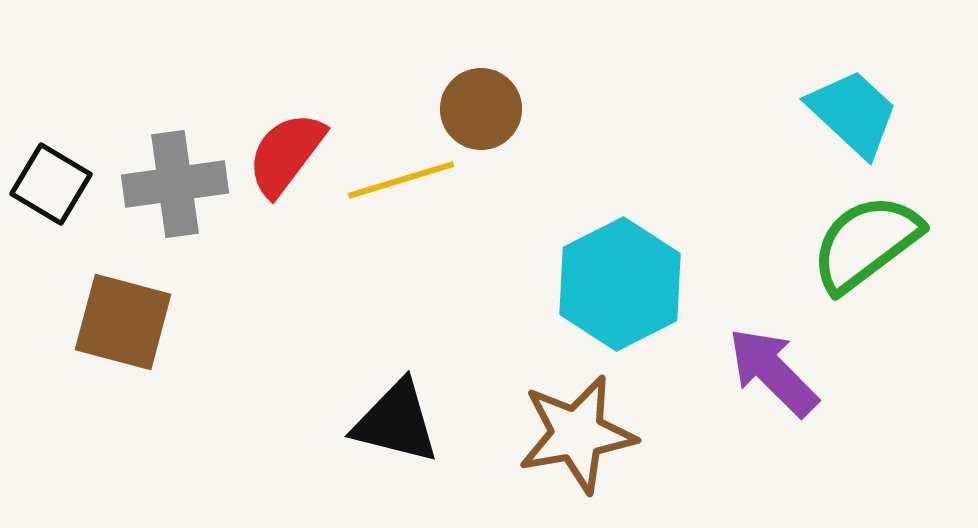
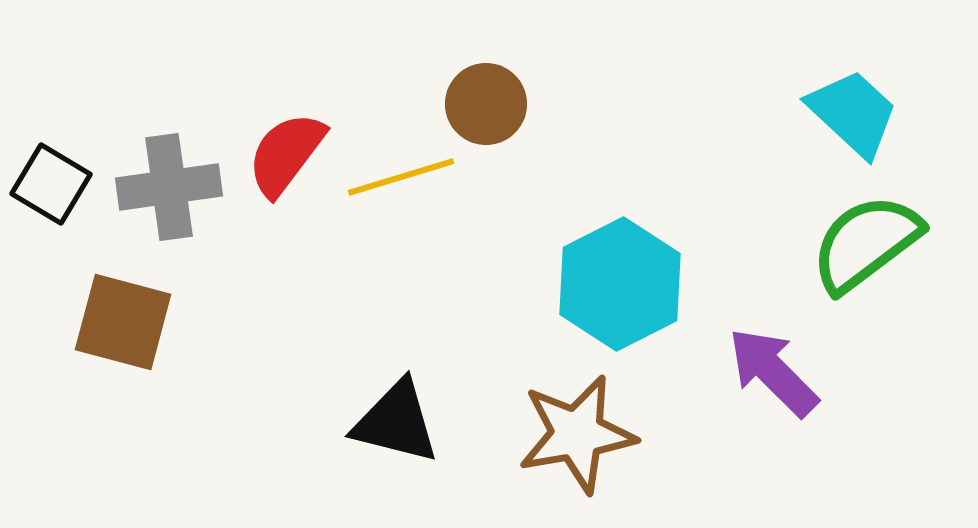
brown circle: moved 5 px right, 5 px up
yellow line: moved 3 px up
gray cross: moved 6 px left, 3 px down
